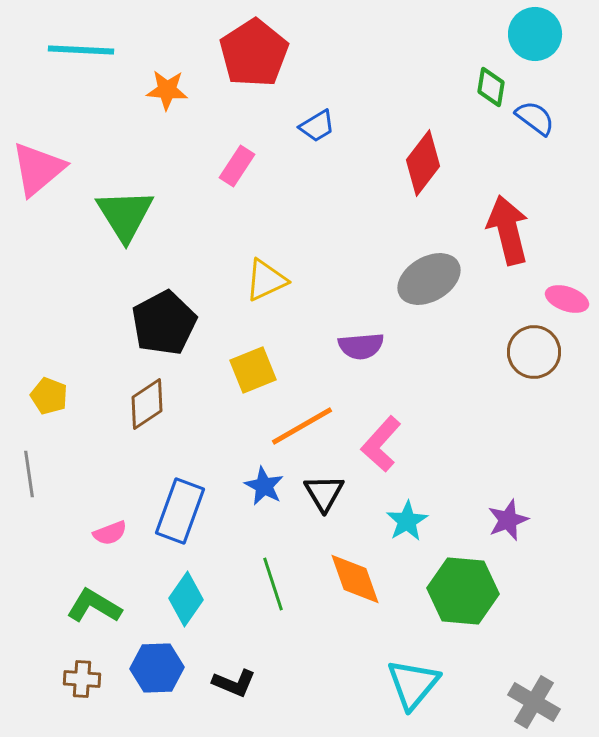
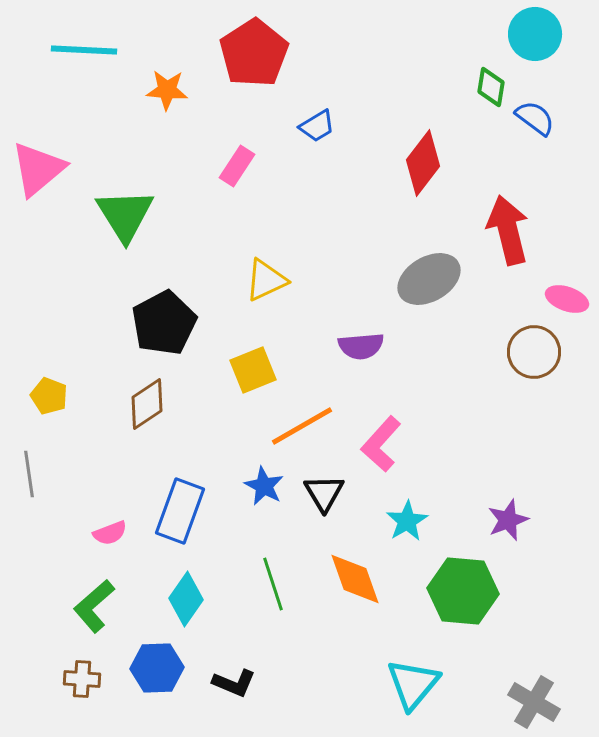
cyan line: moved 3 px right
green L-shape: rotated 72 degrees counterclockwise
